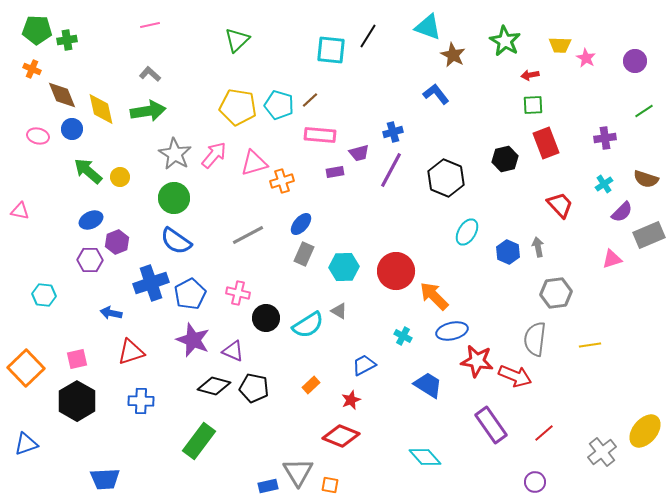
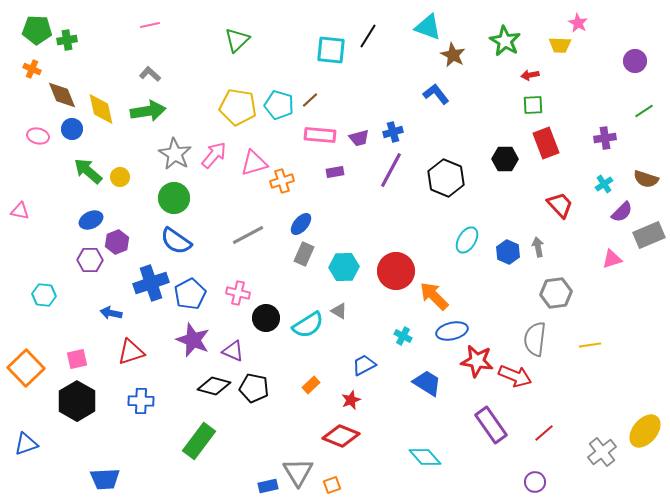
pink star at (586, 58): moved 8 px left, 35 px up
purple trapezoid at (359, 153): moved 15 px up
black hexagon at (505, 159): rotated 15 degrees clockwise
cyan ellipse at (467, 232): moved 8 px down
blue trapezoid at (428, 385): moved 1 px left, 2 px up
orange square at (330, 485): moved 2 px right; rotated 30 degrees counterclockwise
